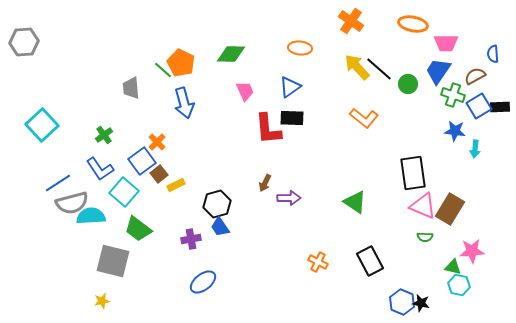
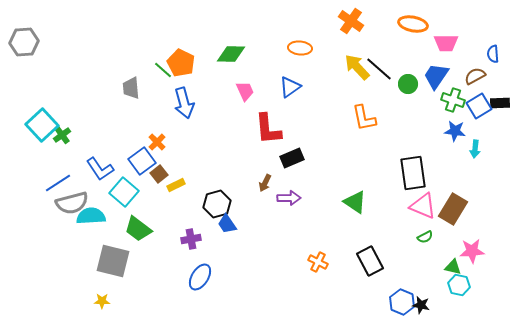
blue trapezoid at (438, 71): moved 2 px left, 5 px down
green cross at (453, 95): moved 5 px down
black rectangle at (500, 107): moved 4 px up
black rectangle at (292, 118): moved 40 px down; rotated 25 degrees counterclockwise
orange L-shape at (364, 118): rotated 40 degrees clockwise
green cross at (104, 135): moved 42 px left
brown rectangle at (450, 209): moved 3 px right
blue trapezoid at (220, 227): moved 7 px right, 3 px up
green semicircle at (425, 237): rotated 28 degrees counterclockwise
blue ellipse at (203, 282): moved 3 px left, 5 px up; rotated 20 degrees counterclockwise
yellow star at (102, 301): rotated 14 degrees clockwise
black star at (421, 303): moved 2 px down
